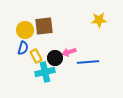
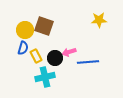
brown square: rotated 24 degrees clockwise
cyan cross: moved 5 px down
